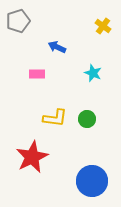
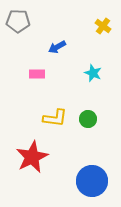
gray pentagon: rotated 20 degrees clockwise
blue arrow: rotated 54 degrees counterclockwise
green circle: moved 1 px right
